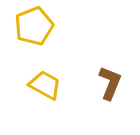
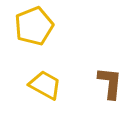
brown L-shape: rotated 16 degrees counterclockwise
